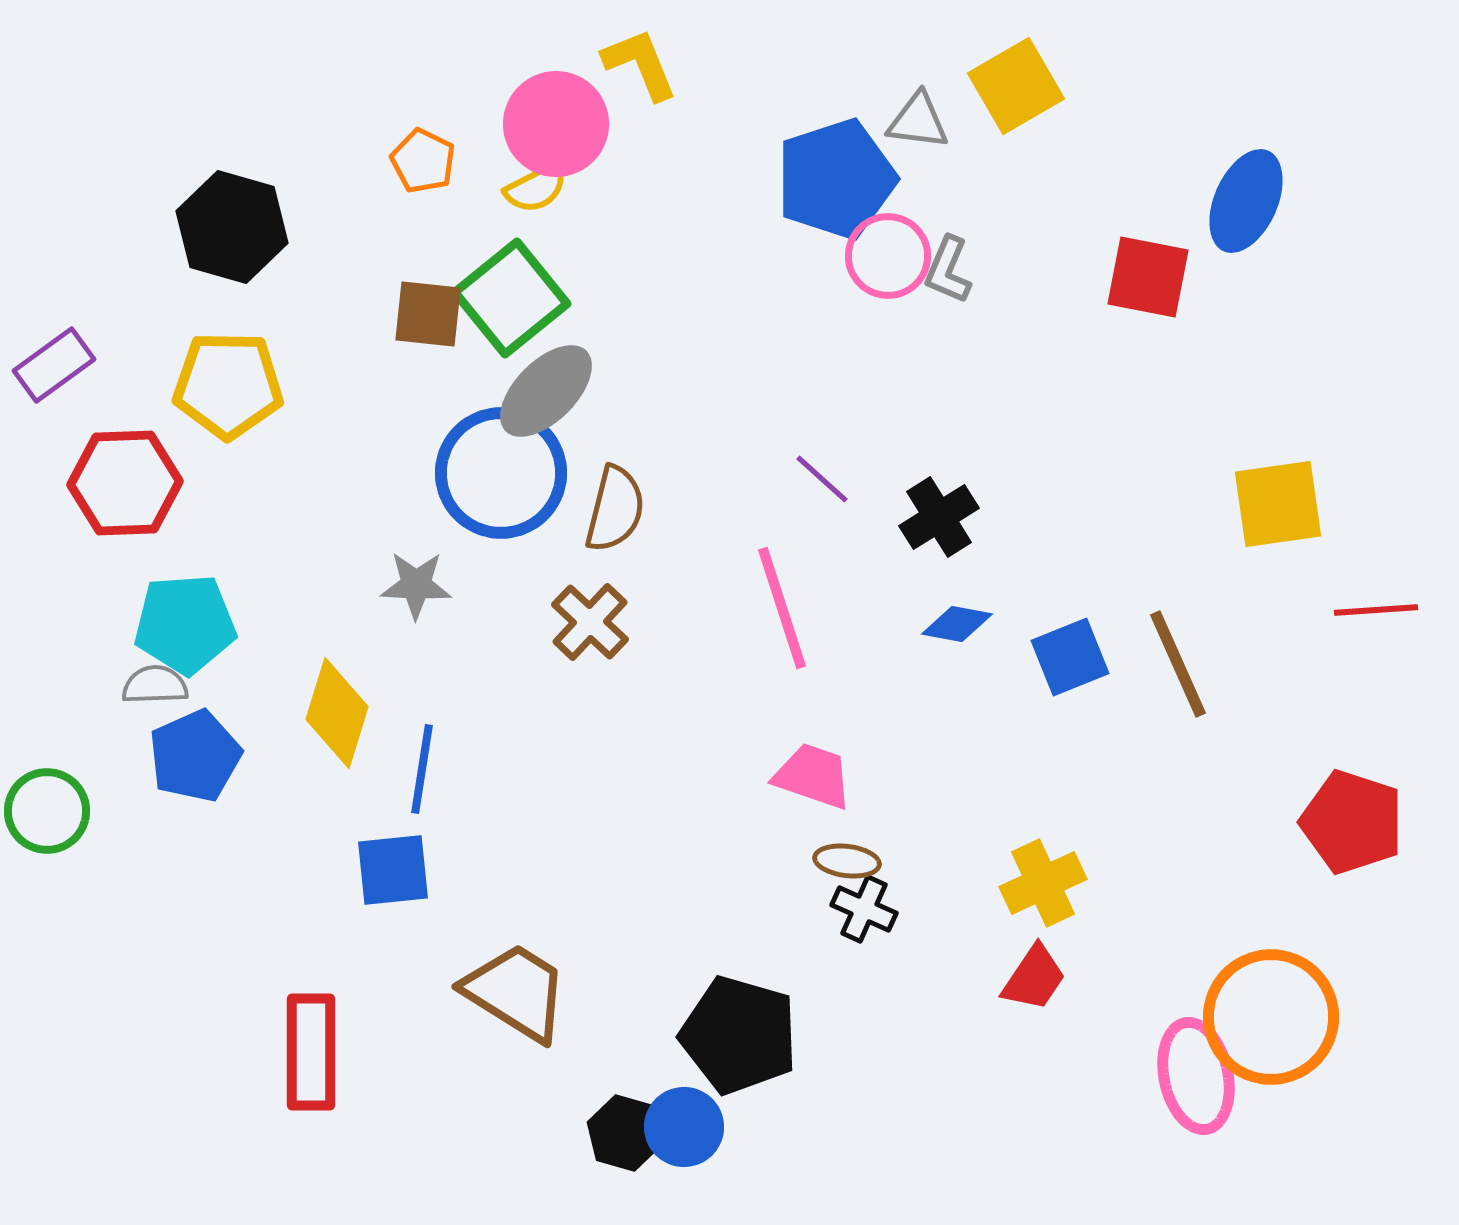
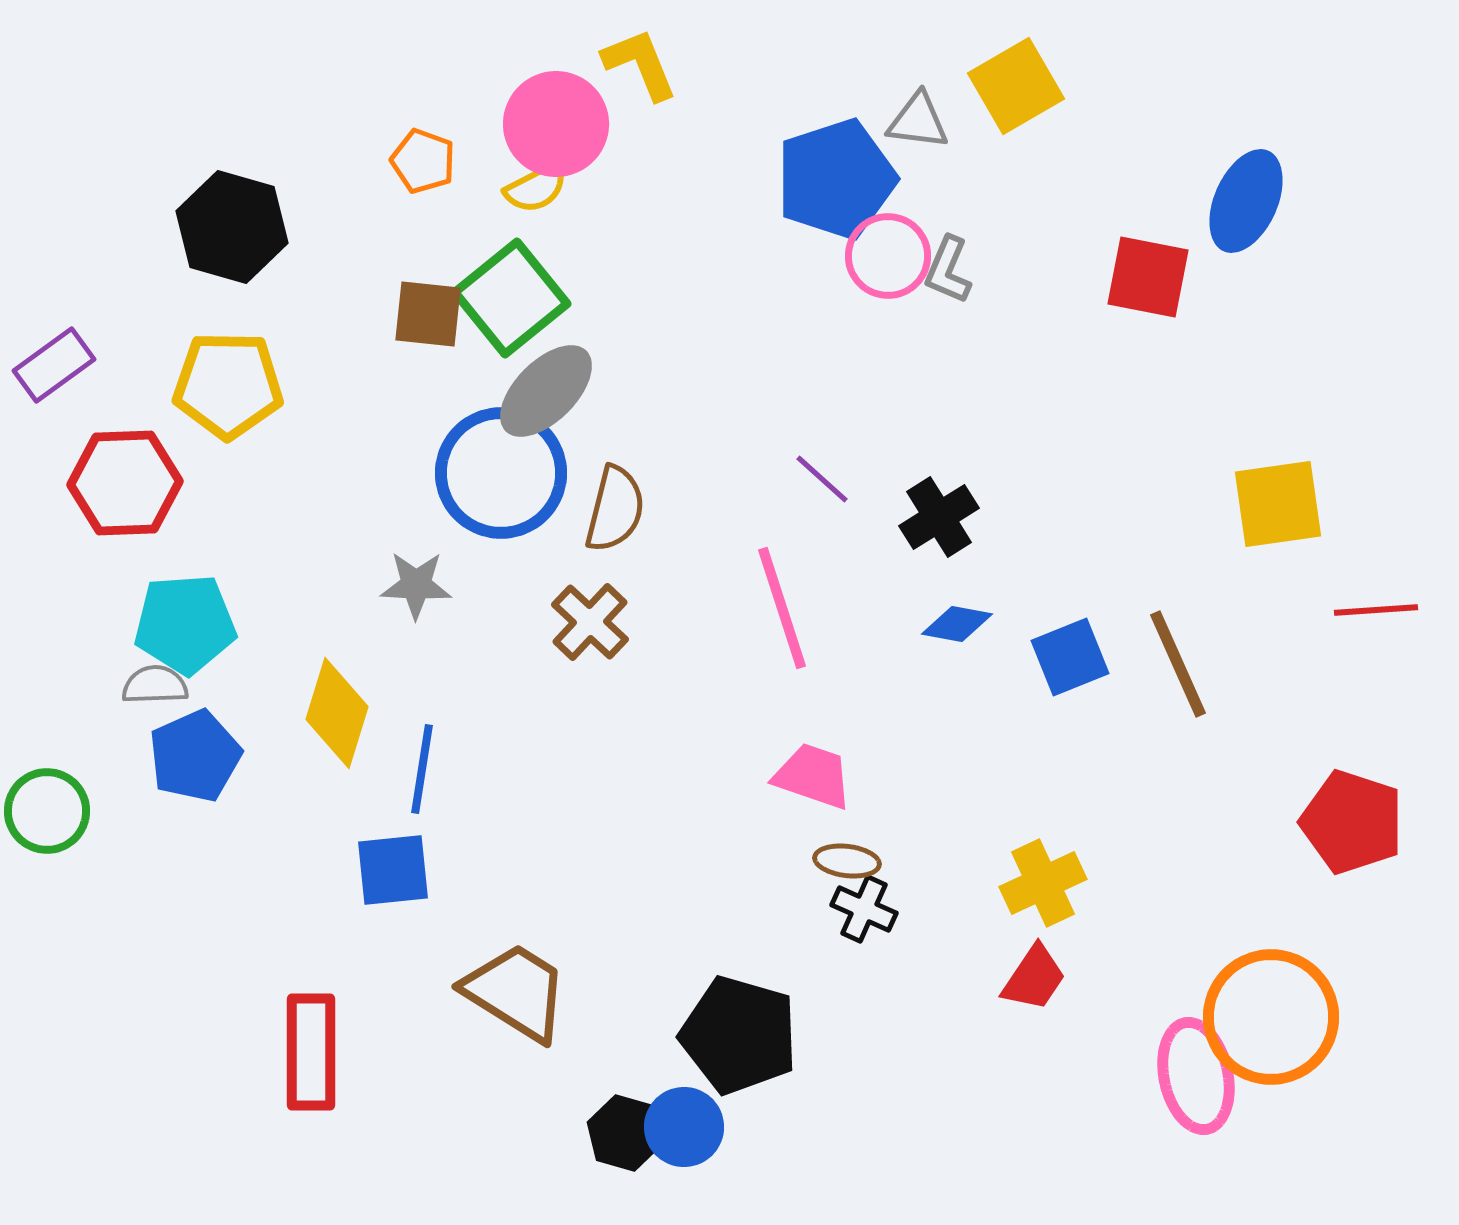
orange pentagon at (423, 161): rotated 6 degrees counterclockwise
